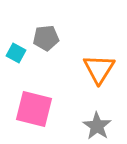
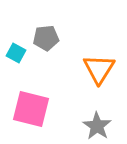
pink square: moved 3 px left
